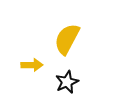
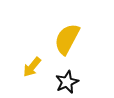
yellow arrow: moved 2 px down; rotated 130 degrees clockwise
